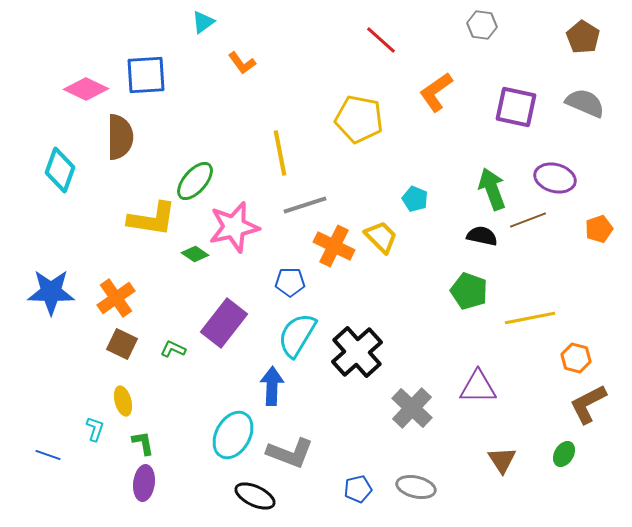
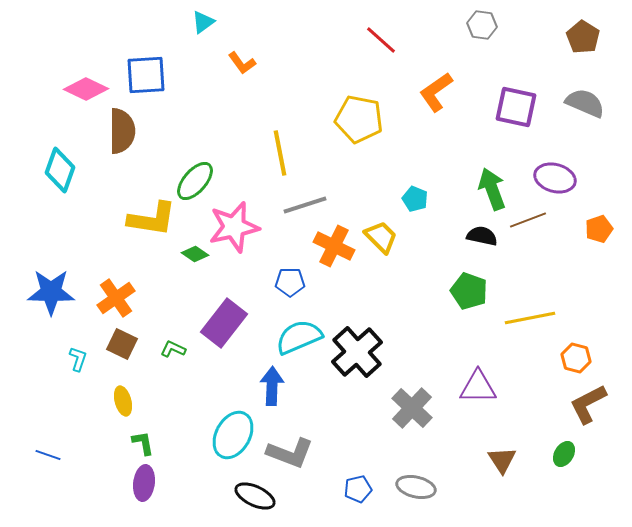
brown semicircle at (120, 137): moved 2 px right, 6 px up
cyan semicircle at (297, 335): moved 2 px right, 2 px down; rotated 36 degrees clockwise
cyan L-shape at (95, 429): moved 17 px left, 70 px up
